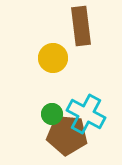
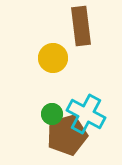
brown pentagon: rotated 21 degrees counterclockwise
